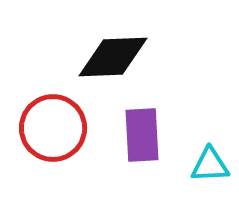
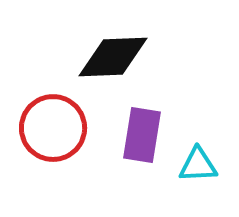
purple rectangle: rotated 12 degrees clockwise
cyan triangle: moved 12 px left
